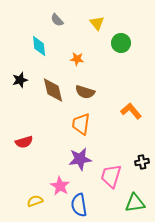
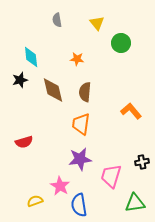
gray semicircle: rotated 32 degrees clockwise
cyan diamond: moved 8 px left, 11 px down
brown semicircle: rotated 78 degrees clockwise
